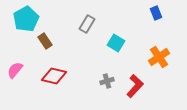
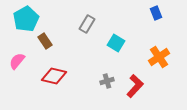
pink semicircle: moved 2 px right, 9 px up
